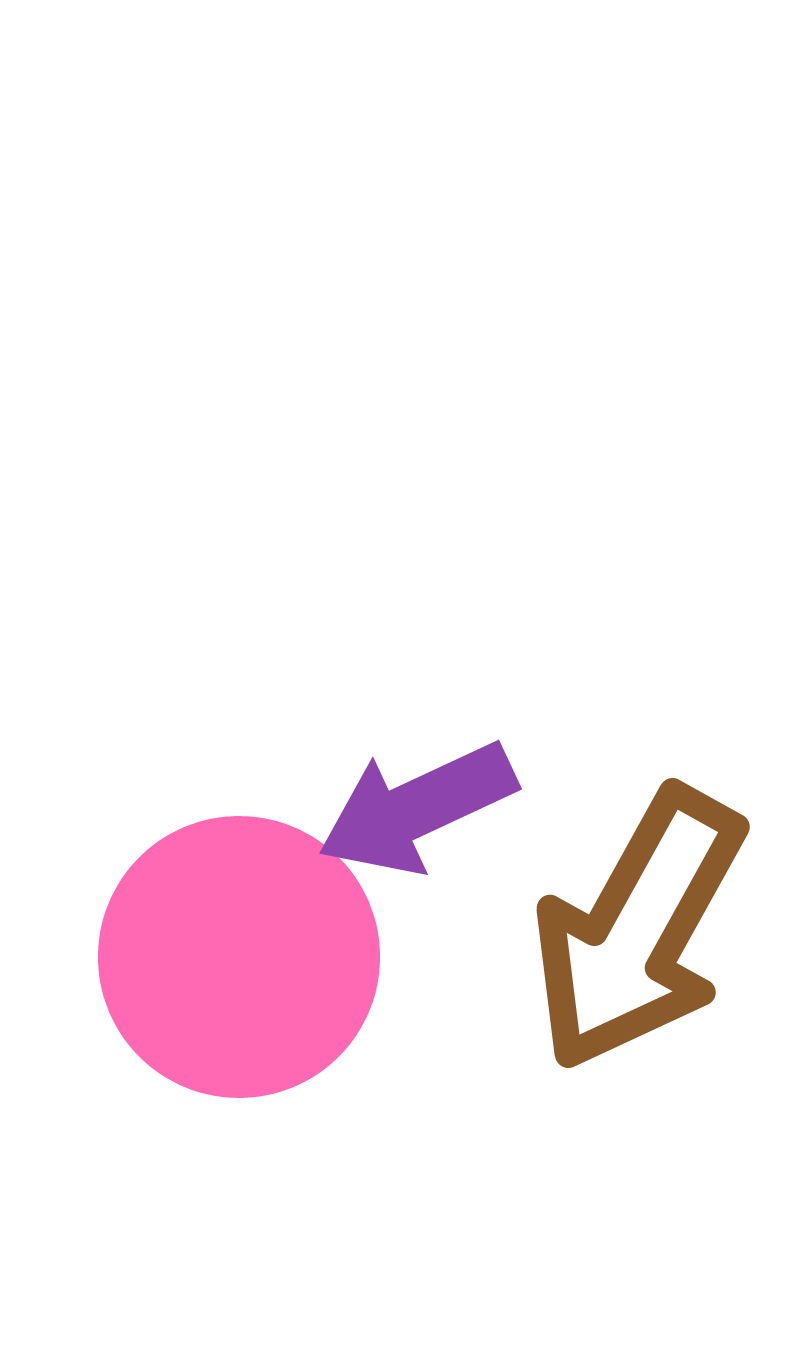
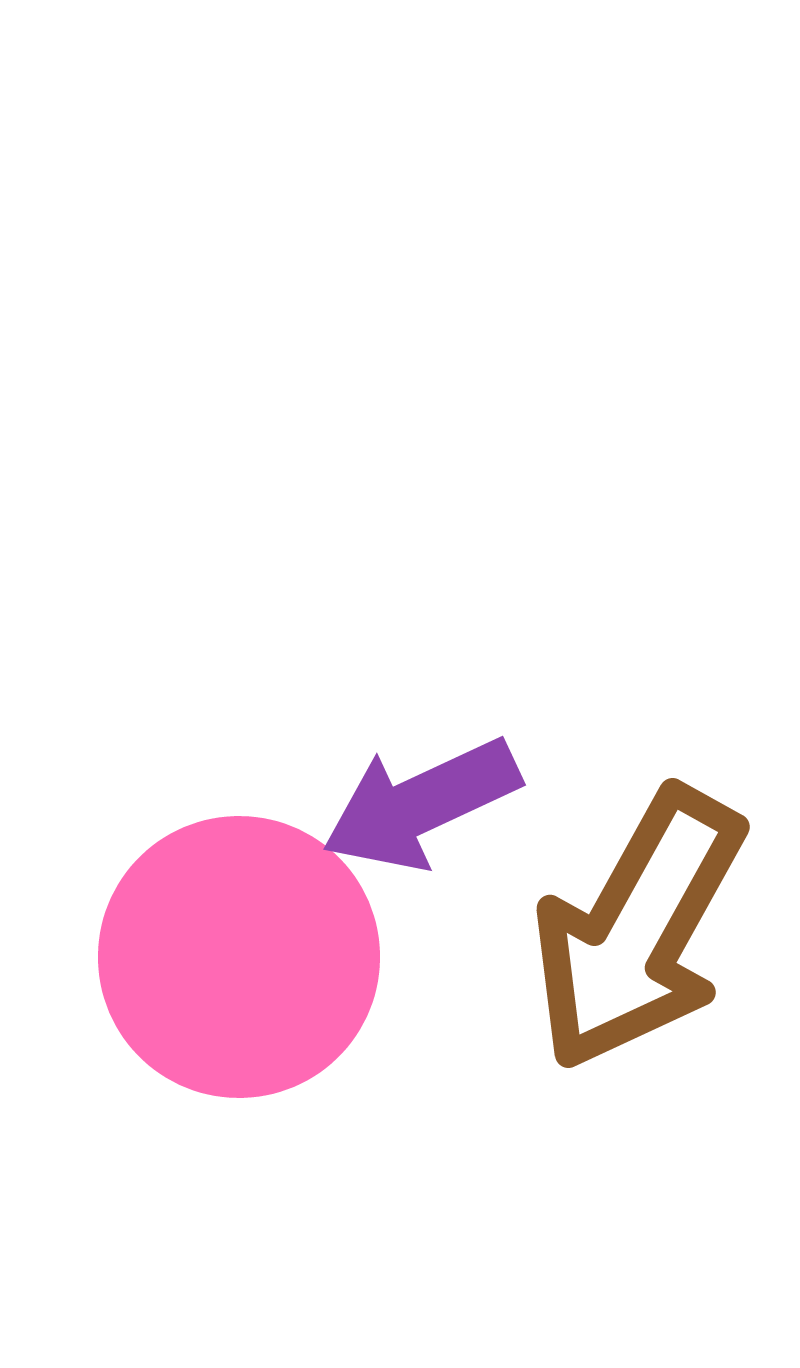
purple arrow: moved 4 px right, 4 px up
